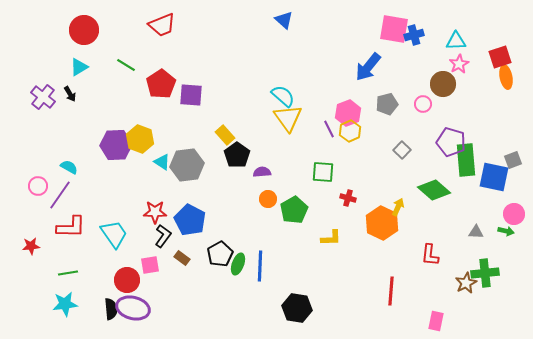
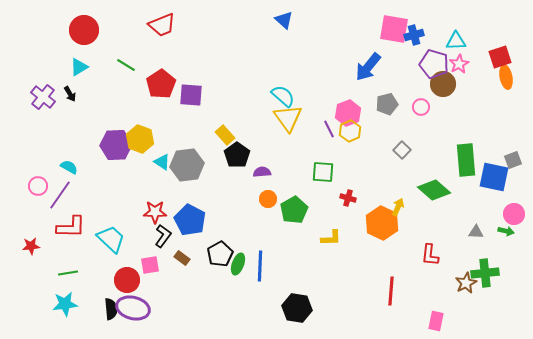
pink circle at (423, 104): moved 2 px left, 3 px down
purple pentagon at (451, 142): moved 17 px left, 78 px up
cyan trapezoid at (114, 234): moved 3 px left, 5 px down; rotated 12 degrees counterclockwise
